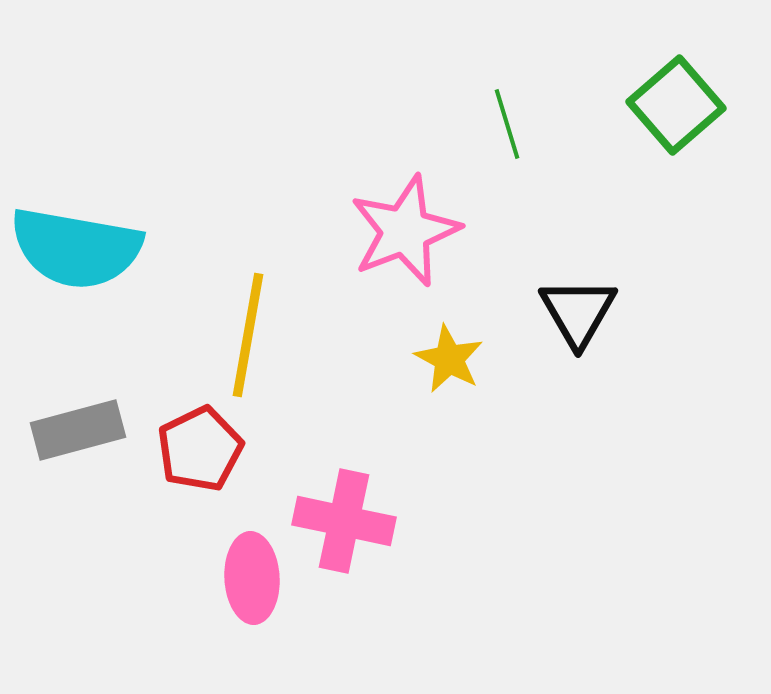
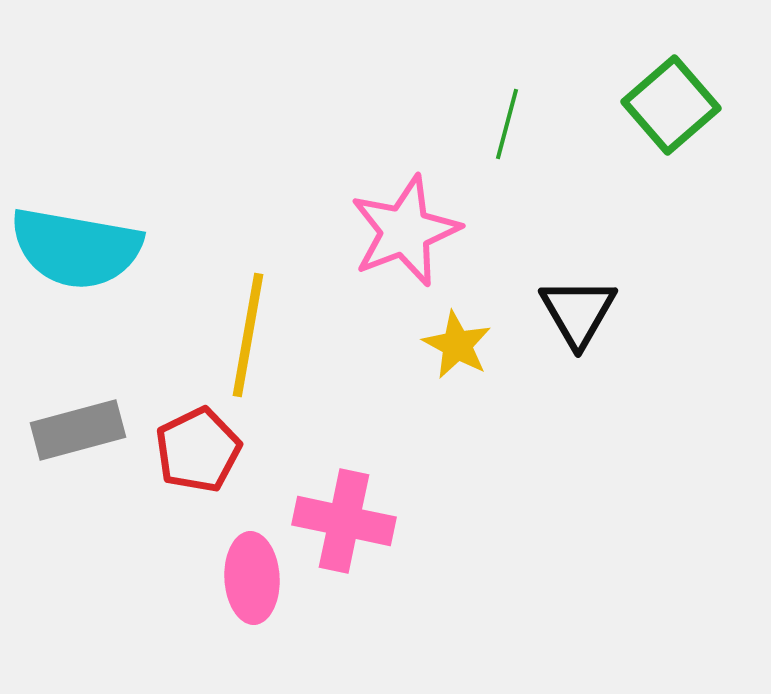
green square: moved 5 px left
green line: rotated 32 degrees clockwise
yellow star: moved 8 px right, 14 px up
red pentagon: moved 2 px left, 1 px down
